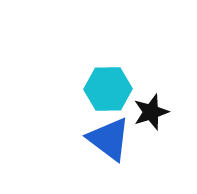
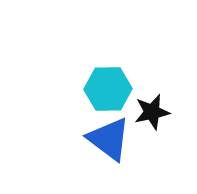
black star: moved 1 px right; rotated 6 degrees clockwise
